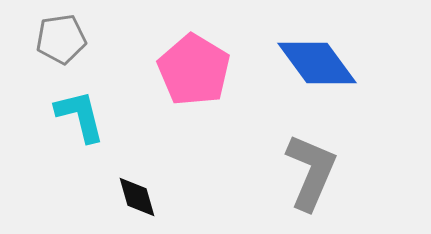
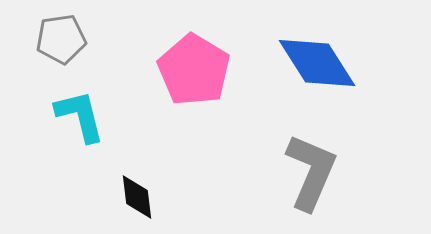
blue diamond: rotated 4 degrees clockwise
black diamond: rotated 9 degrees clockwise
